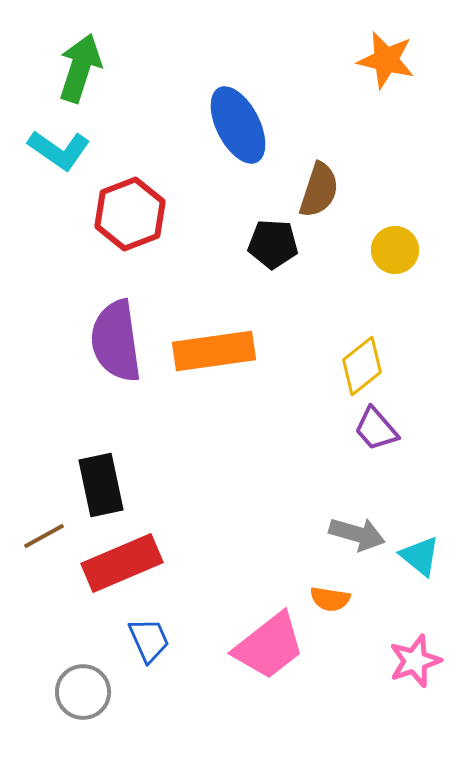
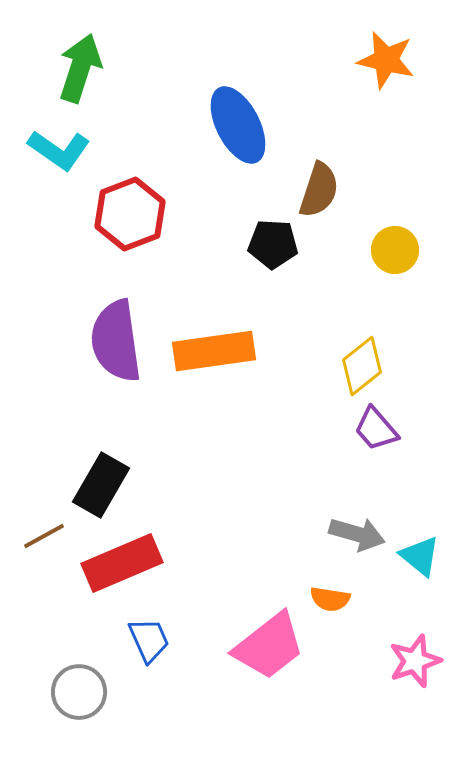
black rectangle: rotated 42 degrees clockwise
gray circle: moved 4 px left
